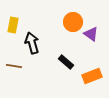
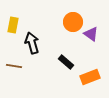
orange rectangle: moved 2 px left, 1 px down
